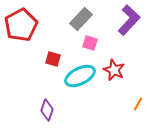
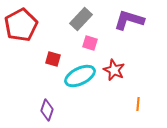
purple L-shape: rotated 116 degrees counterclockwise
orange line: rotated 24 degrees counterclockwise
